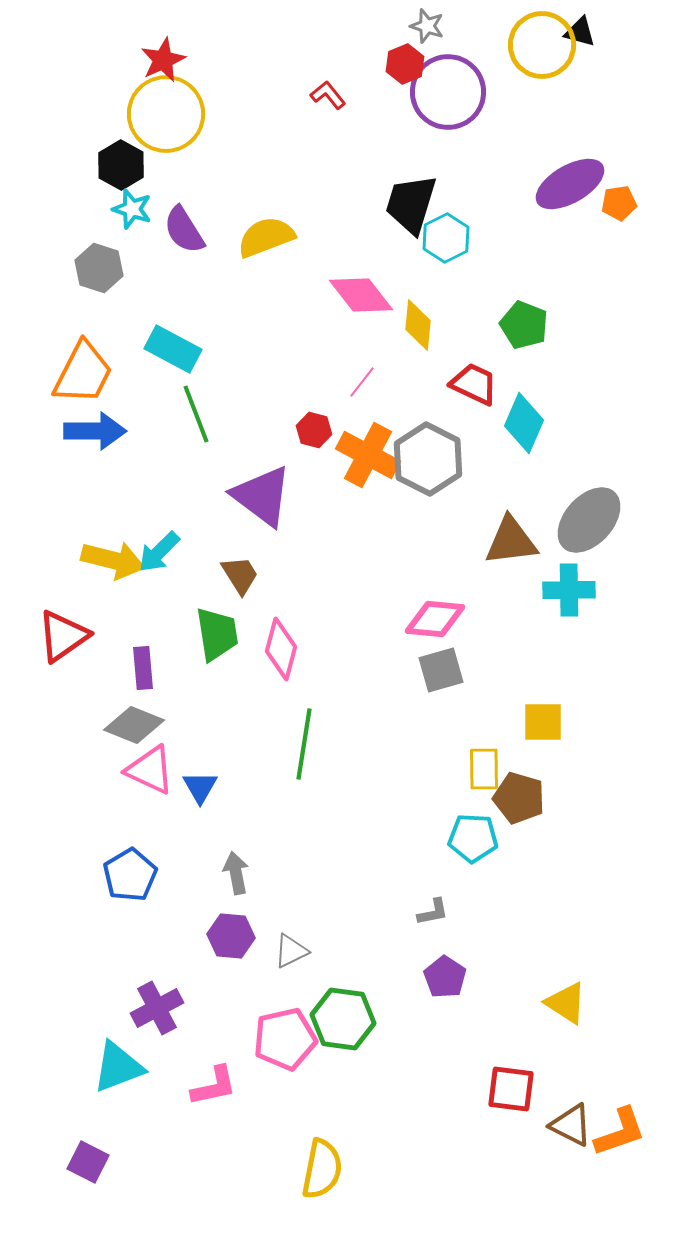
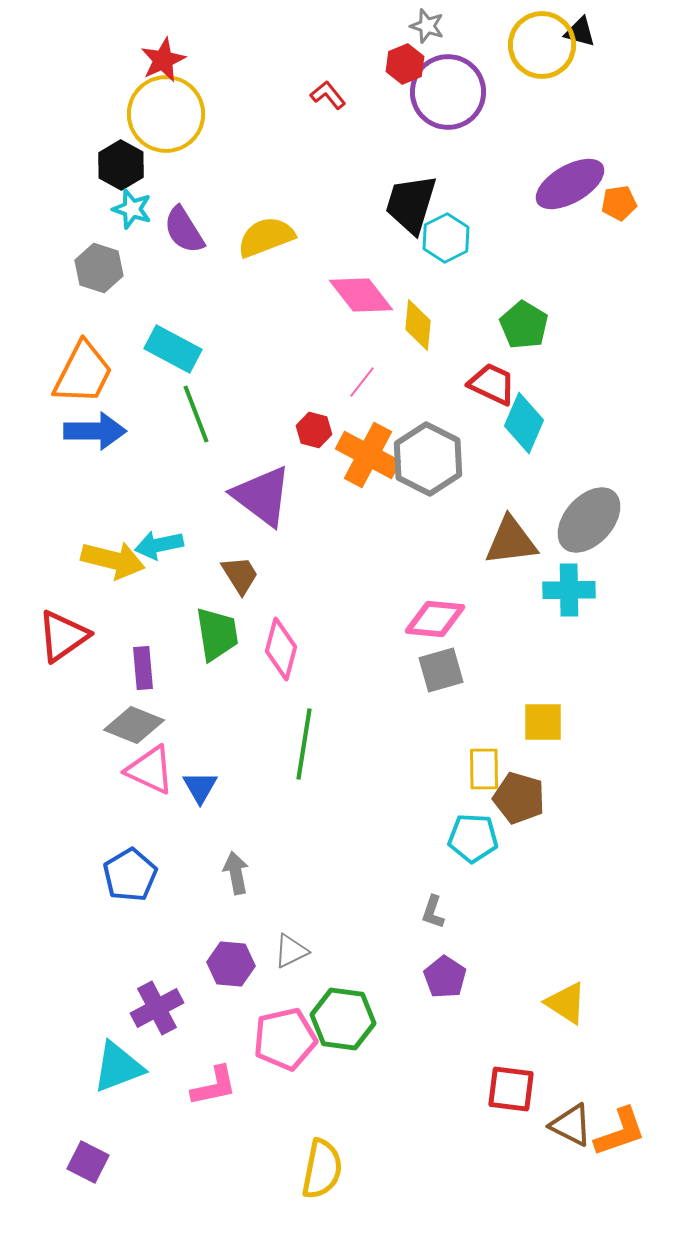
green pentagon at (524, 325): rotated 9 degrees clockwise
red trapezoid at (474, 384): moved 18 px right
cyan arrow at (159, 552): moved 7 px up; rotated 33 degrees clockwise
gray L-shape at (433, 912): rotated 120 degrees clockwise
purple hexagon at (231, 936): moved 28 px down
